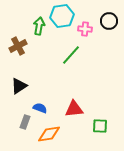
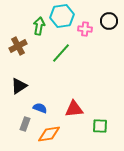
green line: moved 10 px left, 2 px up
gray rectangle: moved 2 px down
